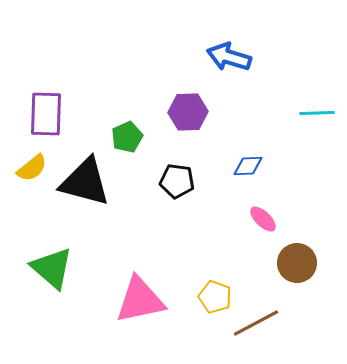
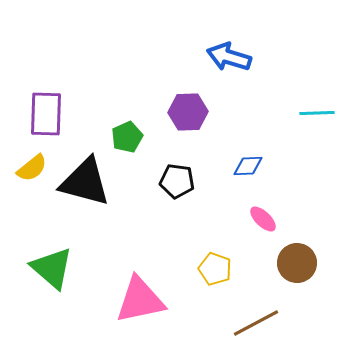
yellow pentagon: moved 28 px up
